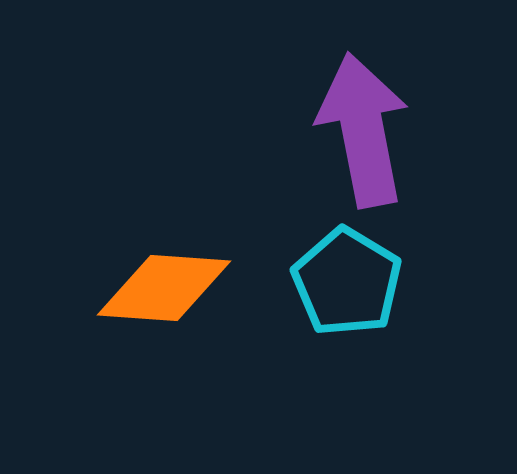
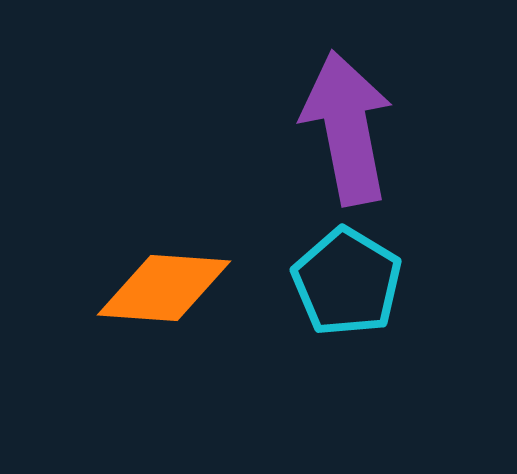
purple arrow: moved 16 px left, 2 px up
